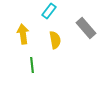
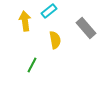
cyan rectangle: rotated 14 degrees clockwise
yellow arrow: moved 2 px right, 13 px up
green line: rotated 35 degrees clockwise
